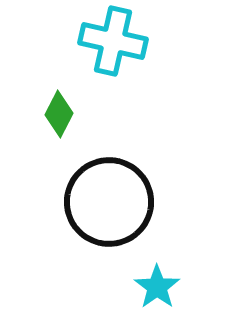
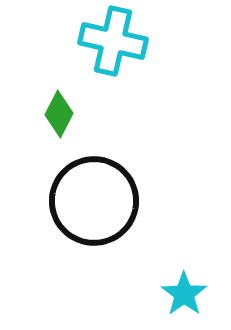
black circle: moved 15 px left, 1 px up
cyan star: moved 27 px right, 7 px down
